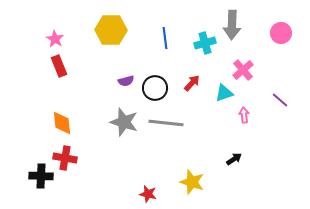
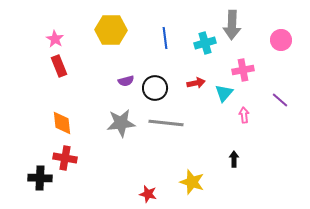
pink circle: moved 7 px down
pink cross: rotated 30 degrees clockwise
red arrow: moved 4 px right; rotated 36 degrees clockwise
cyan triangle: rotated 30 degrees counterclockwise
gray star: moved 3 px left, 1 px down; rotated 24 degrees counterclockwise
black arrow: rotated 56 degrees counterclockwise
black cross: moved 1 px left, 2 px down
